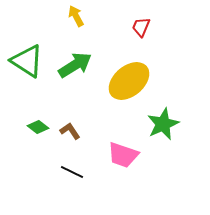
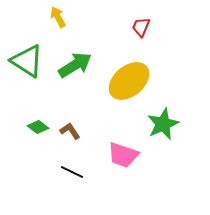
yellow arrow: moved 18 px left, 1 px down
